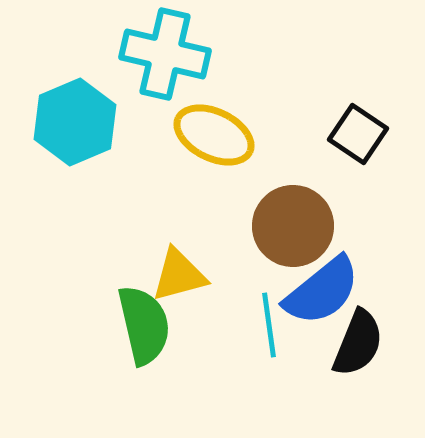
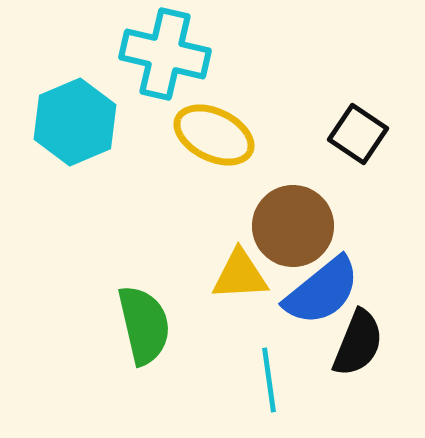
yellow triangle: moved 61 px right; rotated 12 degrees clockwise
cyan line: moved 55 px down
